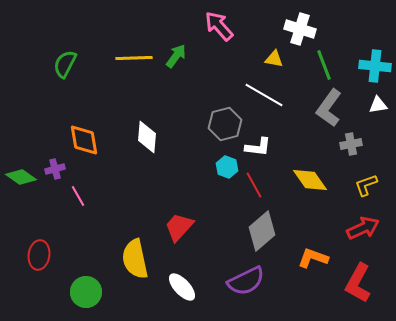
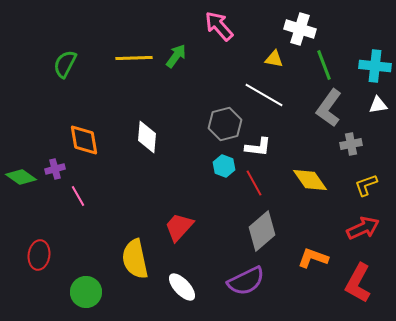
cyan hexagon: moved 3 px left, 1 px up
red line: moved 2 px up
